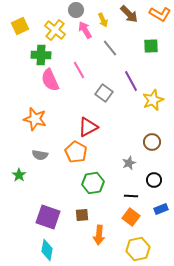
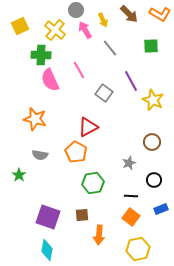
yellow star: rotated 25 degrees counterclockwise
